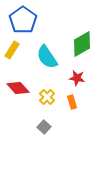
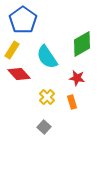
red diamond: moved 1 px right, 14 px up
